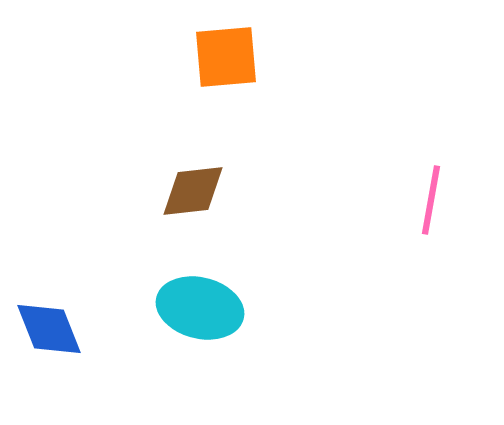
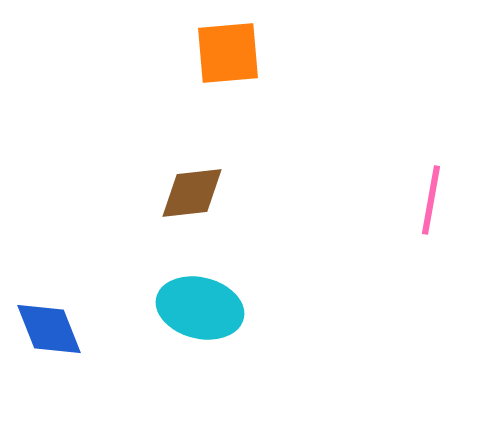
orange square: moved 2 px right, 4 px up
brown diamond: moved 1 px left, 2 px down
